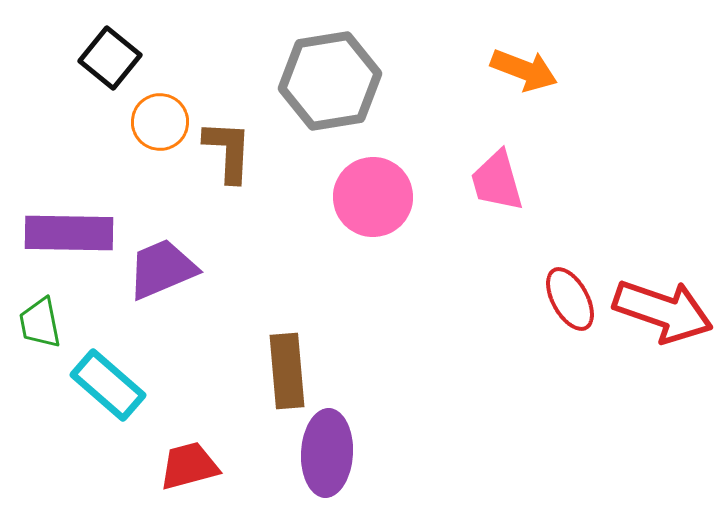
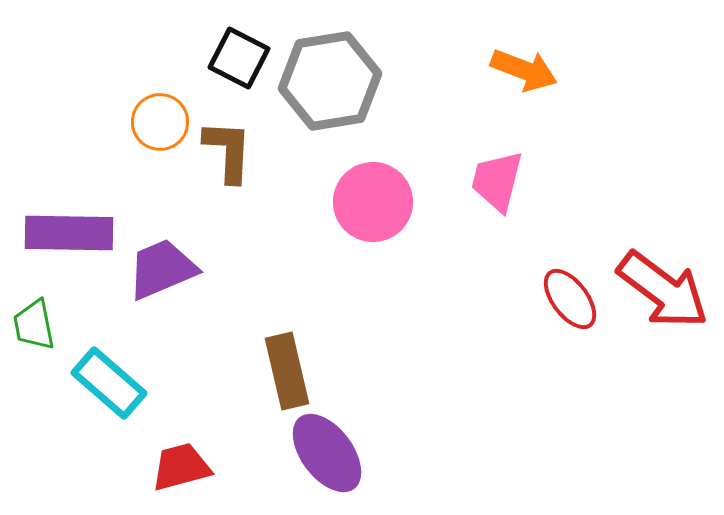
black square: moved 129 px right; rotated 12 degrees counterclockwise
pink trapezoid: rotated 30 degrees clockwise
pink circle: moved 5 px down
red ellipse: rotated 8 degrees counterclockwise
red arrow: moved 21 px up; rotated 18 degrees clockwise
green trapezoid: moved 6 px left, 2 px down
brown rectangle: rotated 8 degrees counterclockwise
cyan rectangle: moved 1 px right, 2 px up
purple ellipse: rotated 40 degrees counterclockwise
red trapezoid: moved 8 px left, 1 px down
